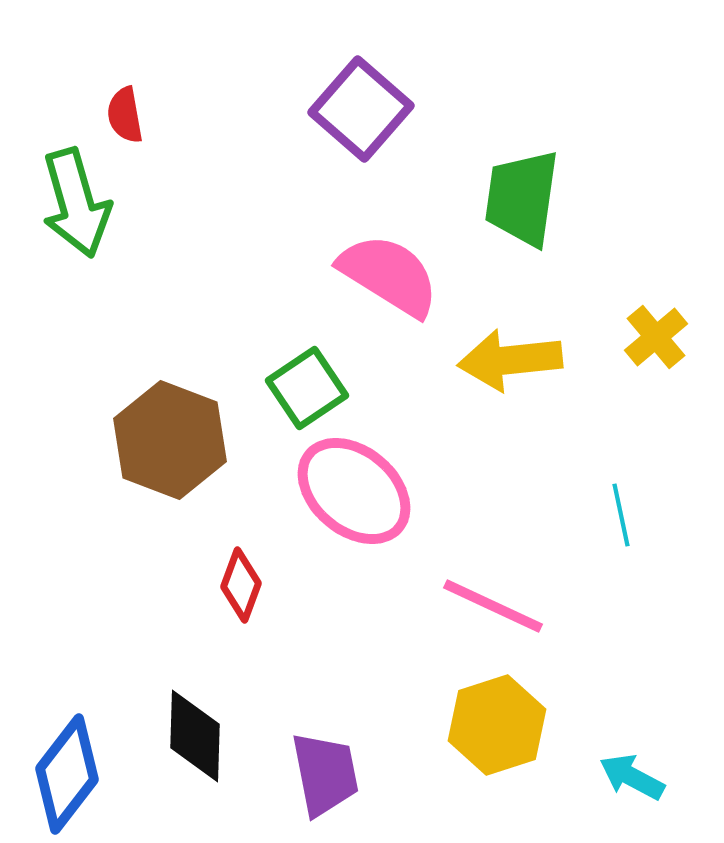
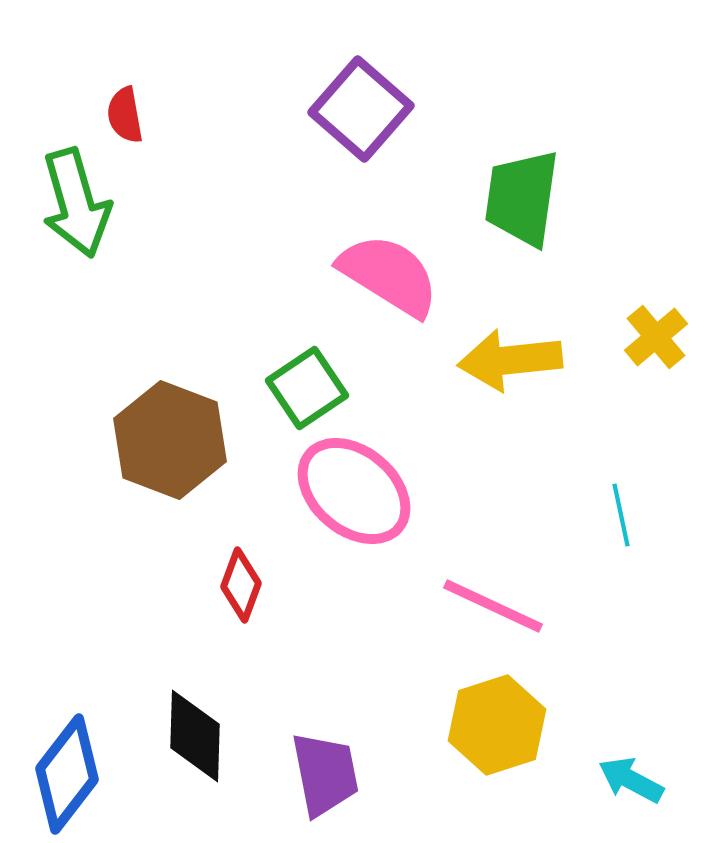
cyan arrow: moved 1 px left, 3 px down
